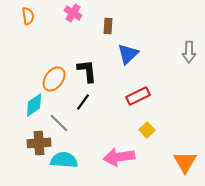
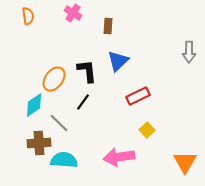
blue triangle: moved 10 px left, 7 px down
